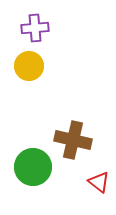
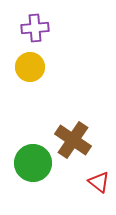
yellow circle: moved 1 px right, 1 px down
brown cross: rotated 21 degrees clockwise
green circle: moved 4 px up
